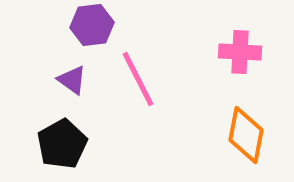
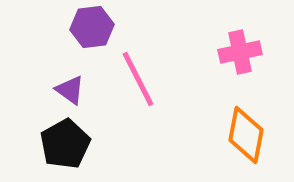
purple hexagon: moved 2 px down
pink cross: rotated 15 degrees counterclockwise
purple triangle: moved 2 px left, 10 px down
black pentagon: moved 3 px right
